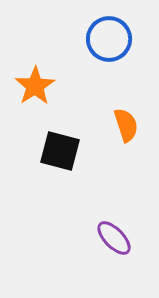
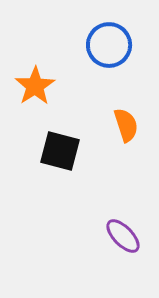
blue circle: moved 6 px down
purple ellipse: moved 9 px right, 2 px up
